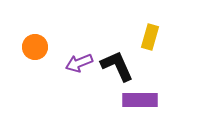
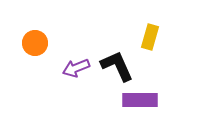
orange circle: moved 4 px up
purple arrow: moved 3 px left, 5 px down
